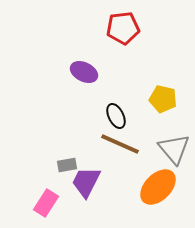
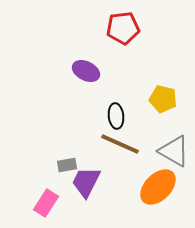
purple ellipse: moved 2 px right, 1 px up
black ellipse: rotated 20 degrees clockwise
gray triangle: moved 2 px down; rotated 20 degrees counterclockwise
